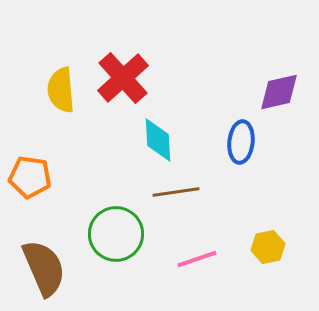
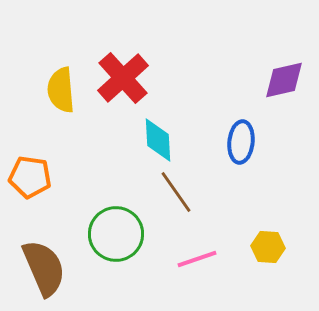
purple diamond: moved 5 px right, 12 px up
brown line: rotated 63 degrees clockwise
yellow hexagon: rotated 16 degrees clockwise
